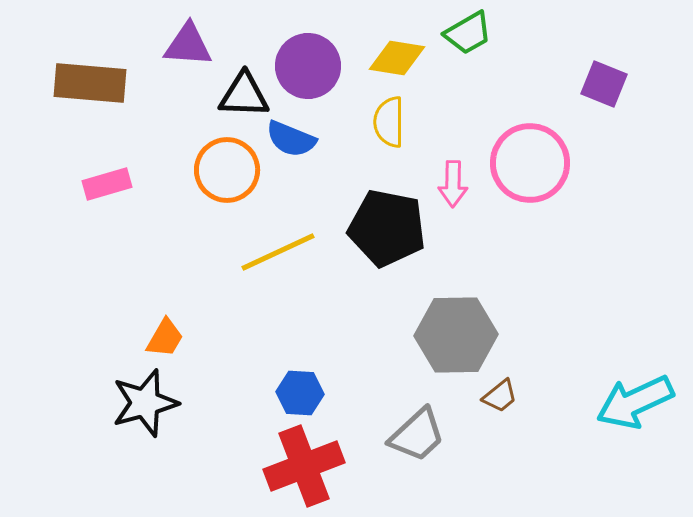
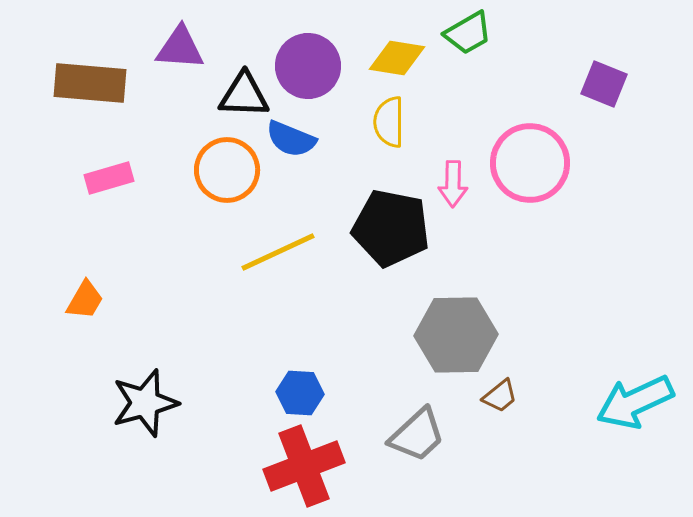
purple triangle: moved 8 px left, 3 px down
pink rectangle: moved 2 px right, 6 px up
black pentagon: moved 4 px right
orange trapezoid: moved 80 px left, 38 px up
